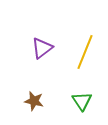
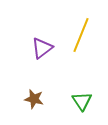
yellow line: moved 4 px left, 17 px up
brown star: moved 2 px up
